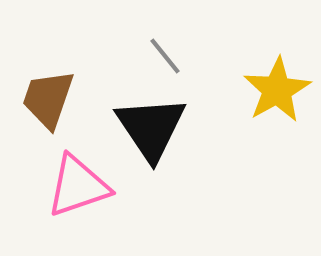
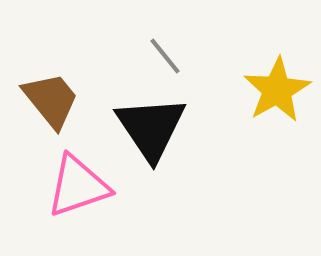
brown trapezoid: moved 3 px right, 1 px down; rotated 122 degrees clockwise
